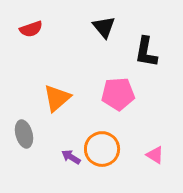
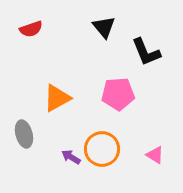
black L-shape: rotated 32 degrees counterclockwise
orange triangle: rotated 12 degrees clockwise
